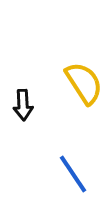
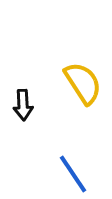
yellow semicircle: moved 1 px left
